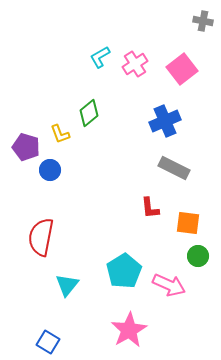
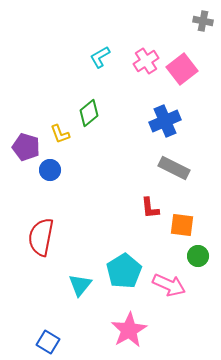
pink cross: moved 11 px right, 3 px up
orange square: moved 6 px left, 2 px down
cyan triangle: moved 13 px right
